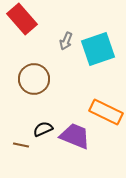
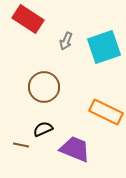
red rectangle: moved 6 px right; rotated 16 degrees counterclockwise
cyan square: moved 6 px right, 2 px up
brown circle: moved 10 px right, 8 px down
purple trapezoid: moved 13 px down
